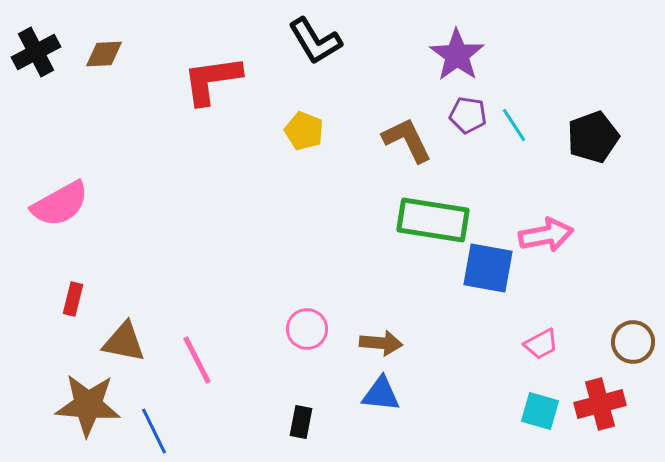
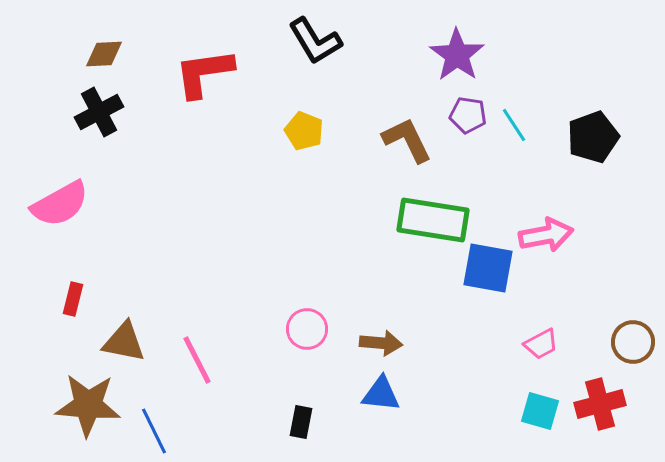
black cross: moved 63 px right, 60 px down
red L-shape: moved 8 px left, 7 px up
